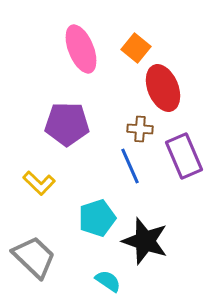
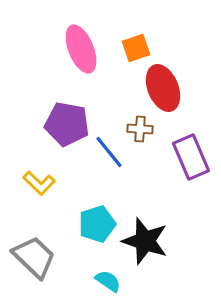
orange square: rotated 32 degrees clockwise
purple pentagon: rotated 9 degrees clockwise
purple rectangle: moved 7 px right, 1 px down
blue line: moved 21 px left, 14 px up; rotated 15 degrees counterclockwise
cyan pentagon: moved 6 px down
